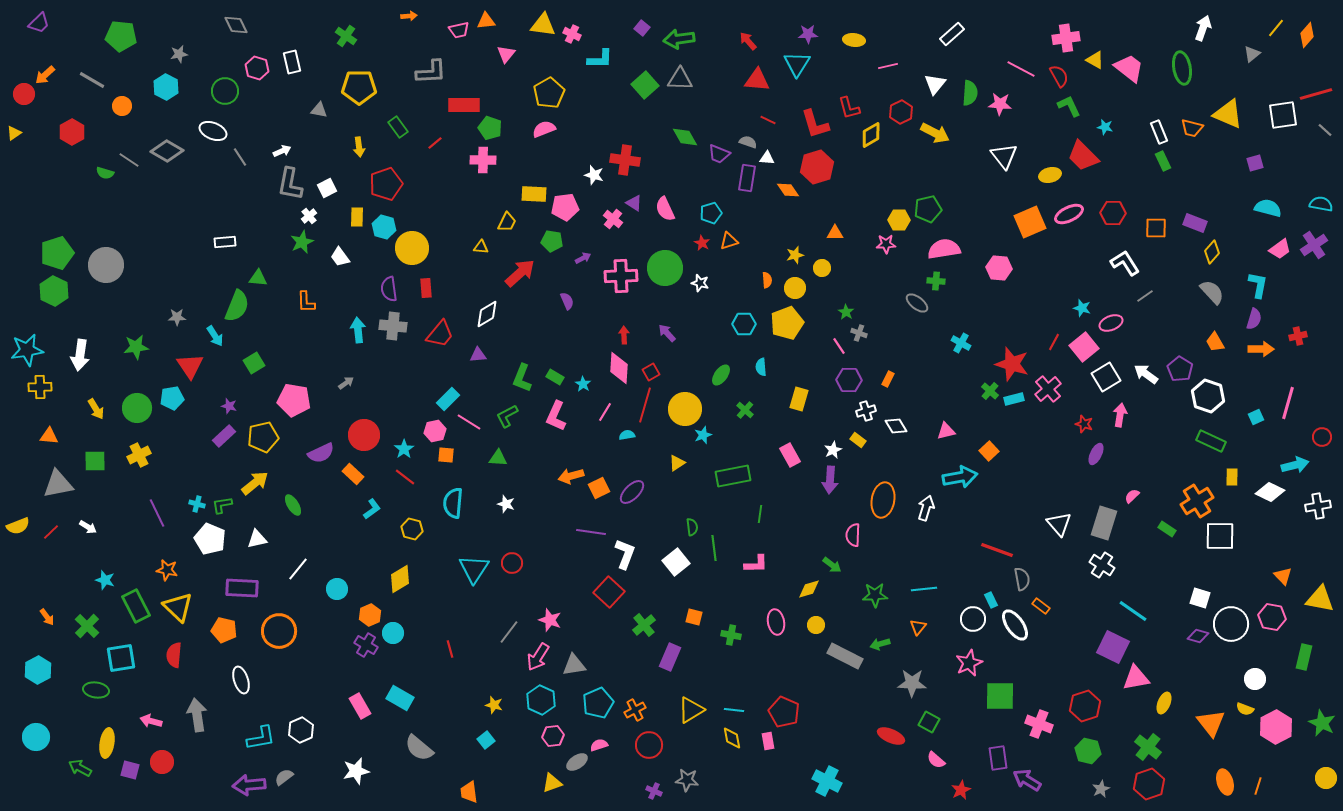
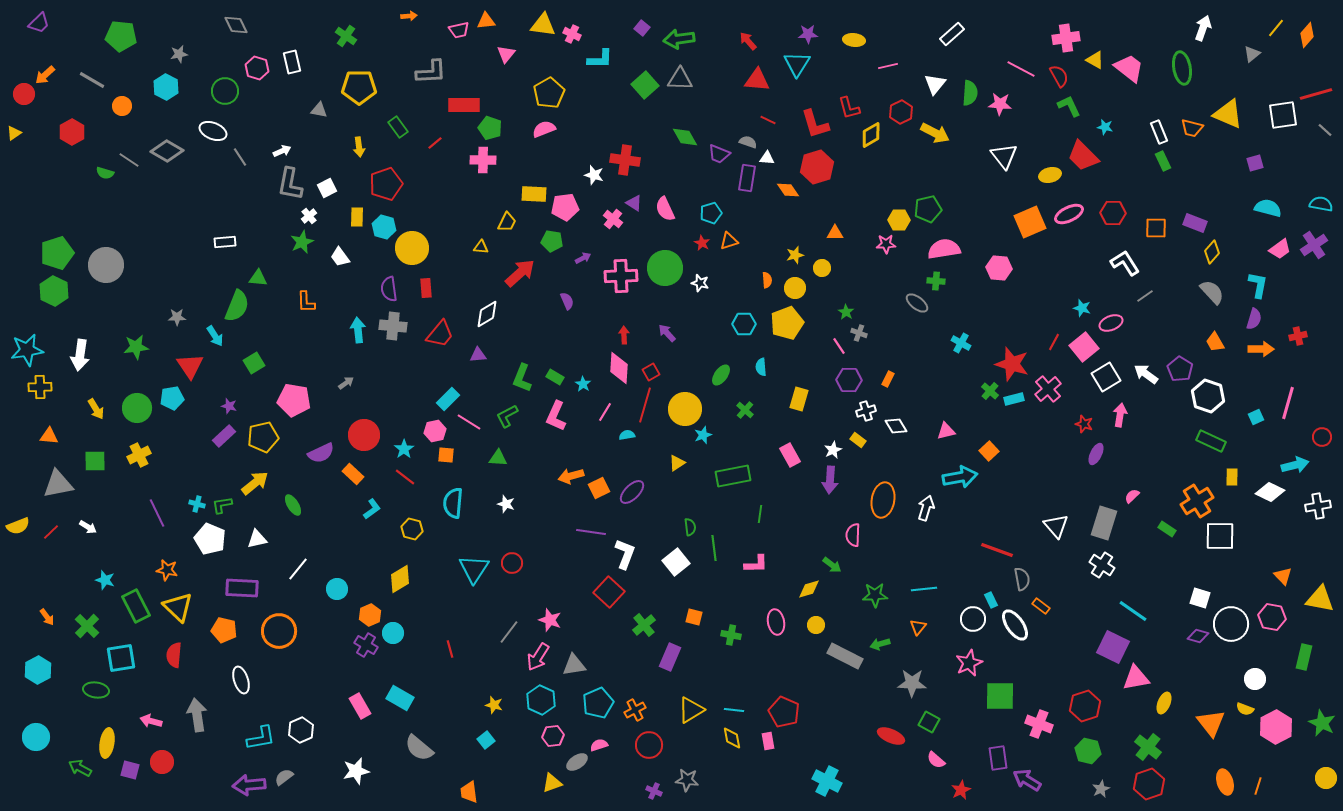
white triangle at (1059, 524): moved 3 px left, 2 px down
green semicircle at (692, 527): moved 2 px left
